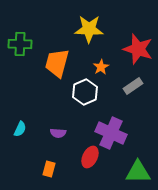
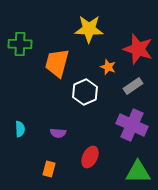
orange star: moved 7 px right; rotated 21 degrees counterclockwise
cyan semicircle: rotated 28 degrees counterclockwise
purple cross: moved 21 px right, 8 px up
